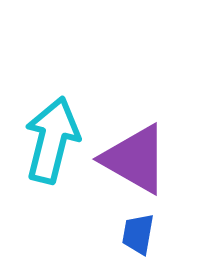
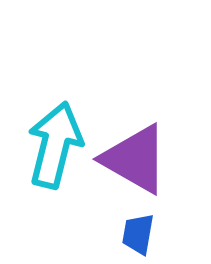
cyan arrow: moved 3 px right, 5 px down
